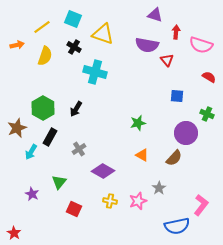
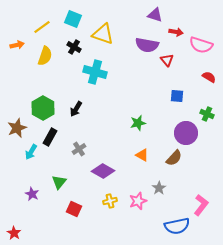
red arrow: rotated 96 degrees clockwise
yellow cross: rotated 24 degrees counterclockwise
